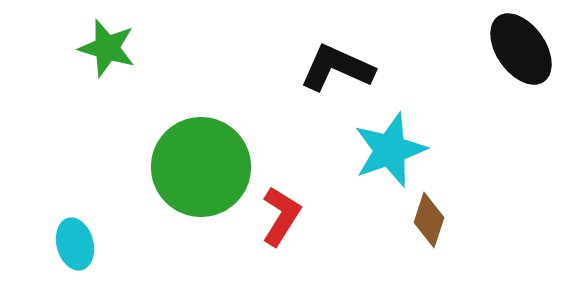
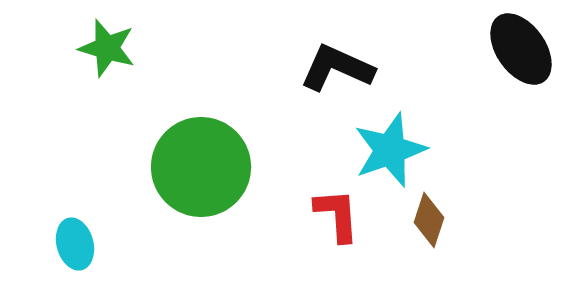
red L-shape: moved 56 px right, 1 px up; rotated 36 degrees counterclockwise
